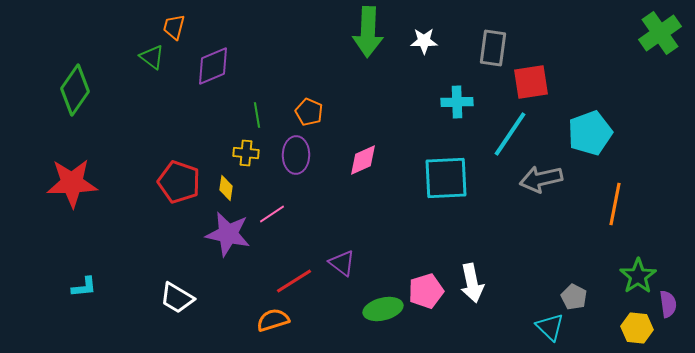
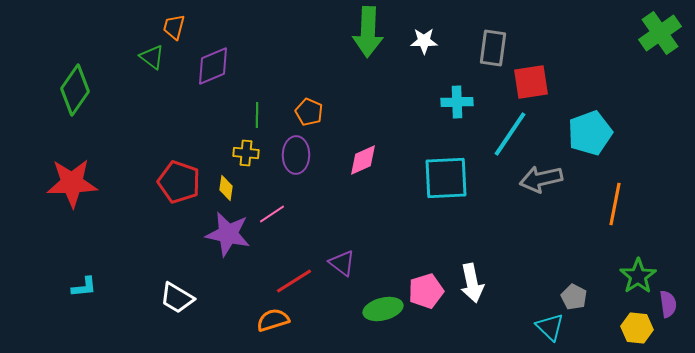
green line: rotated 10 degrees clockwise
